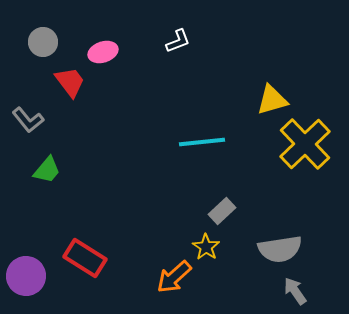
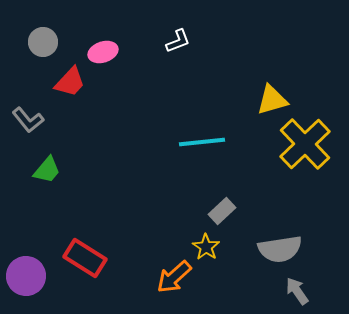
red trapezoid: rotated 80 degrees clockwise
gray arrow: moved 2 px right
